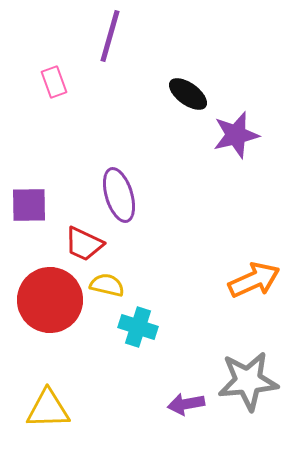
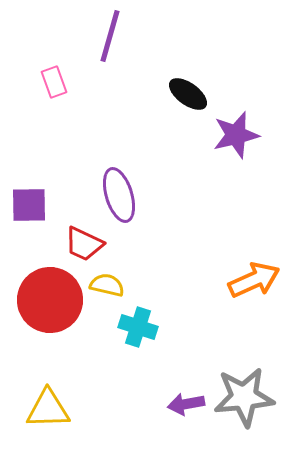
gray star: moved 4 px left, 16 px down
